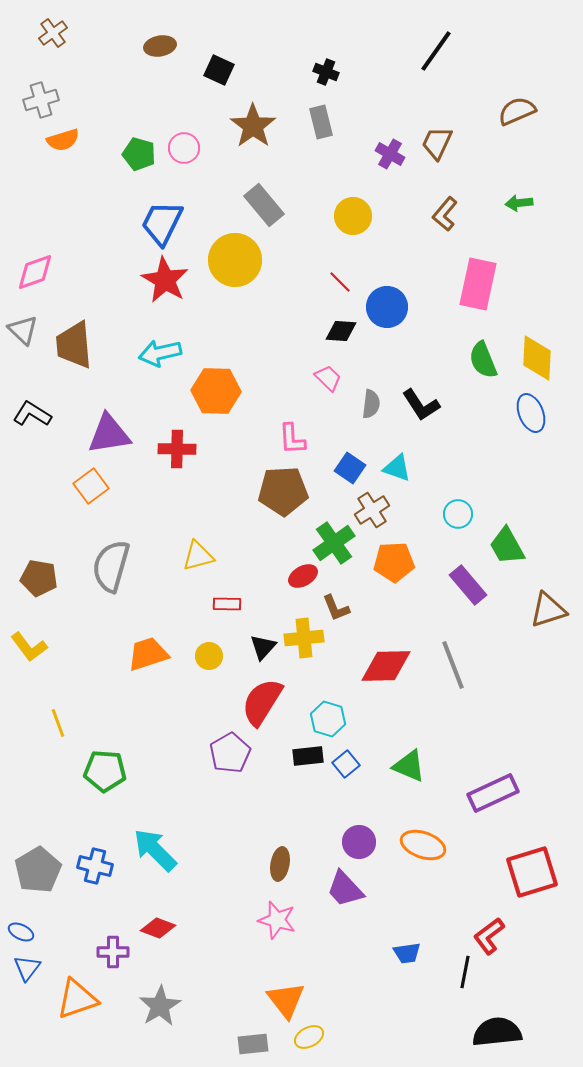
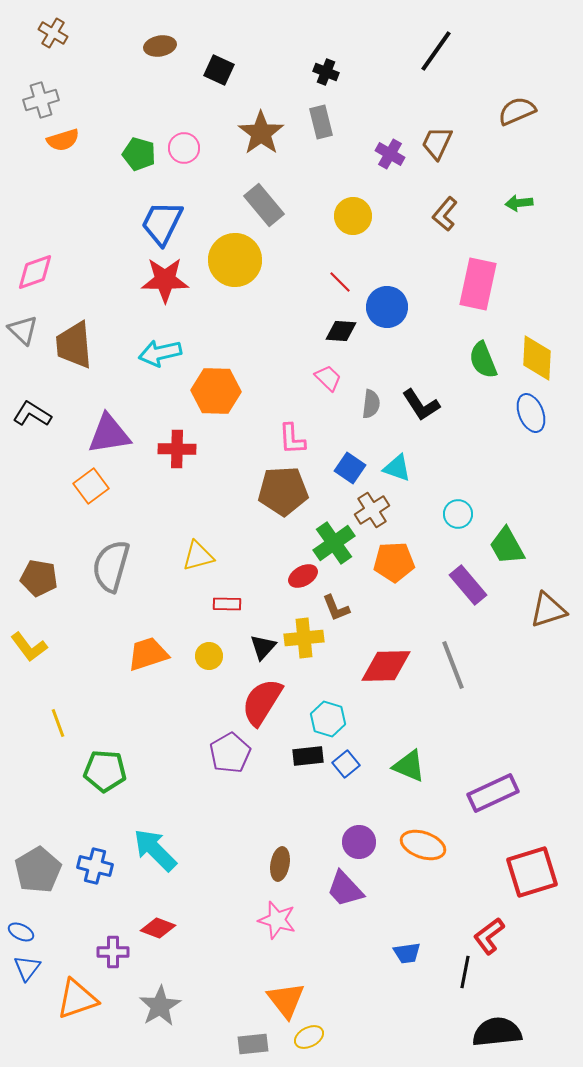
brown cross at (53, 33): rotated 24 degrees counterclockwise
brown star at (253, 126): moved 8 px right, 7 px down
red star at (165, 280): rotated 30 degrees counterclockwise
